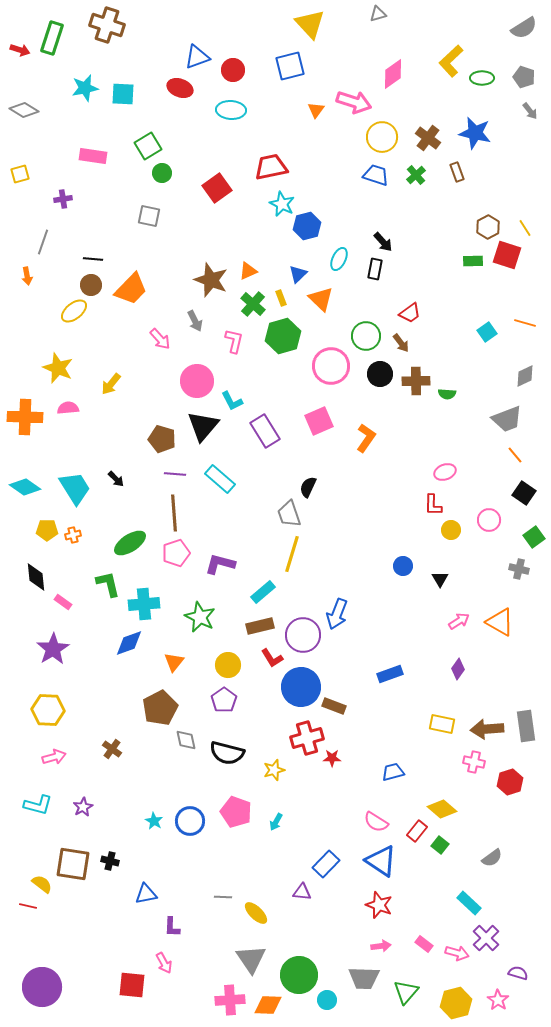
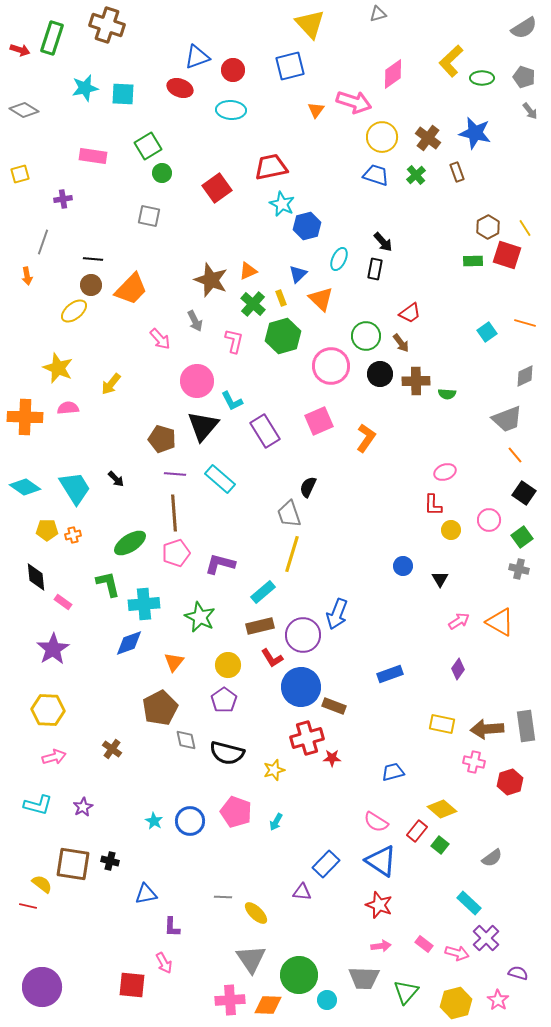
green square at (534, 537): moved 12 px left
